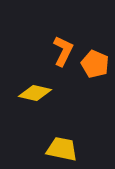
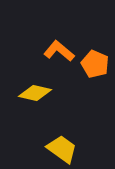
orange L-shape: moved 4 px left; rotated 76 degrees counterclockwise
yellow trapezoid: rotated 24 degrees clockwise
